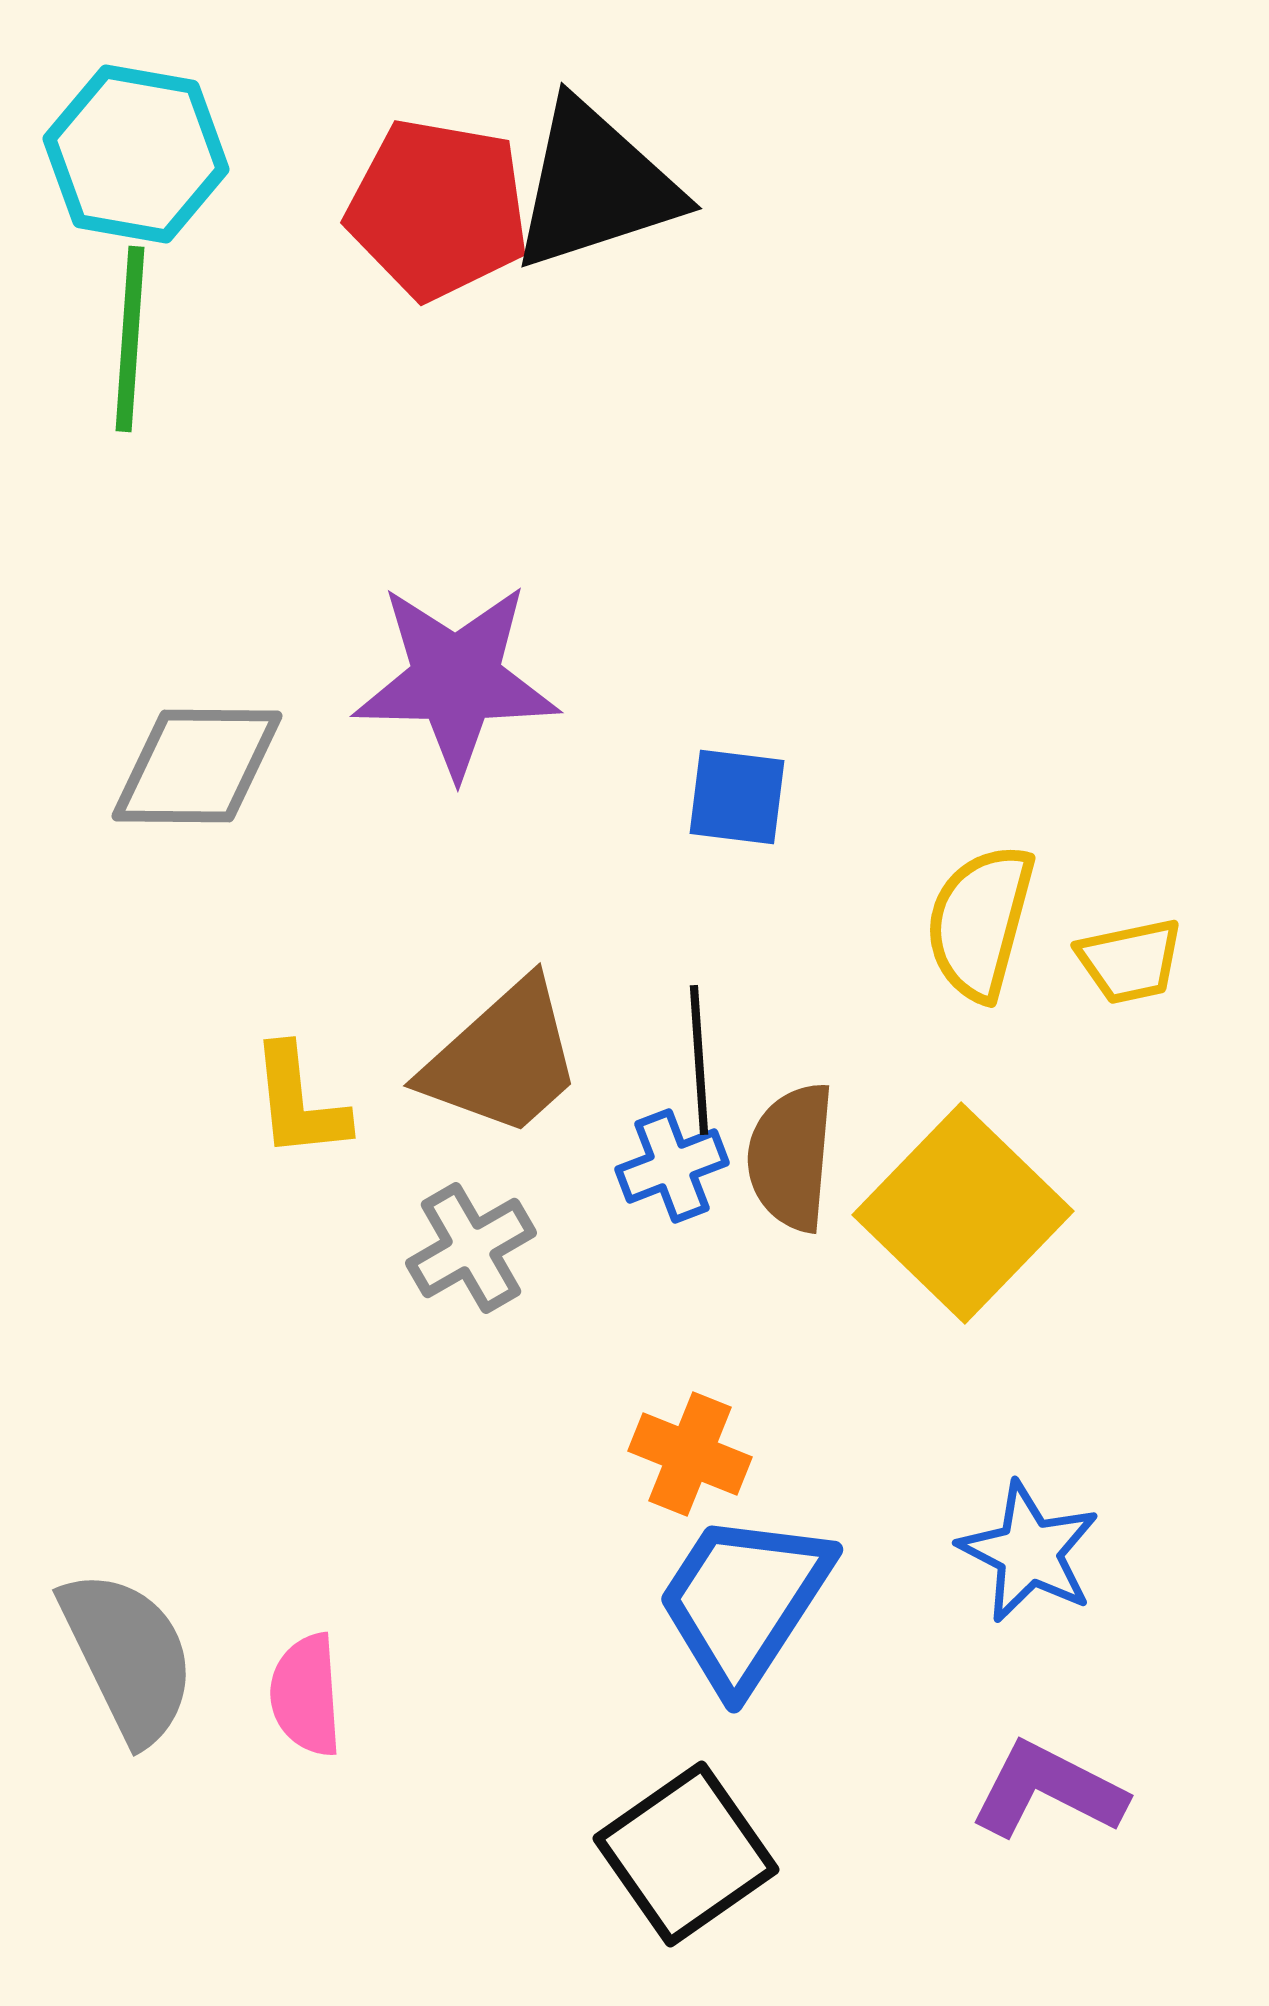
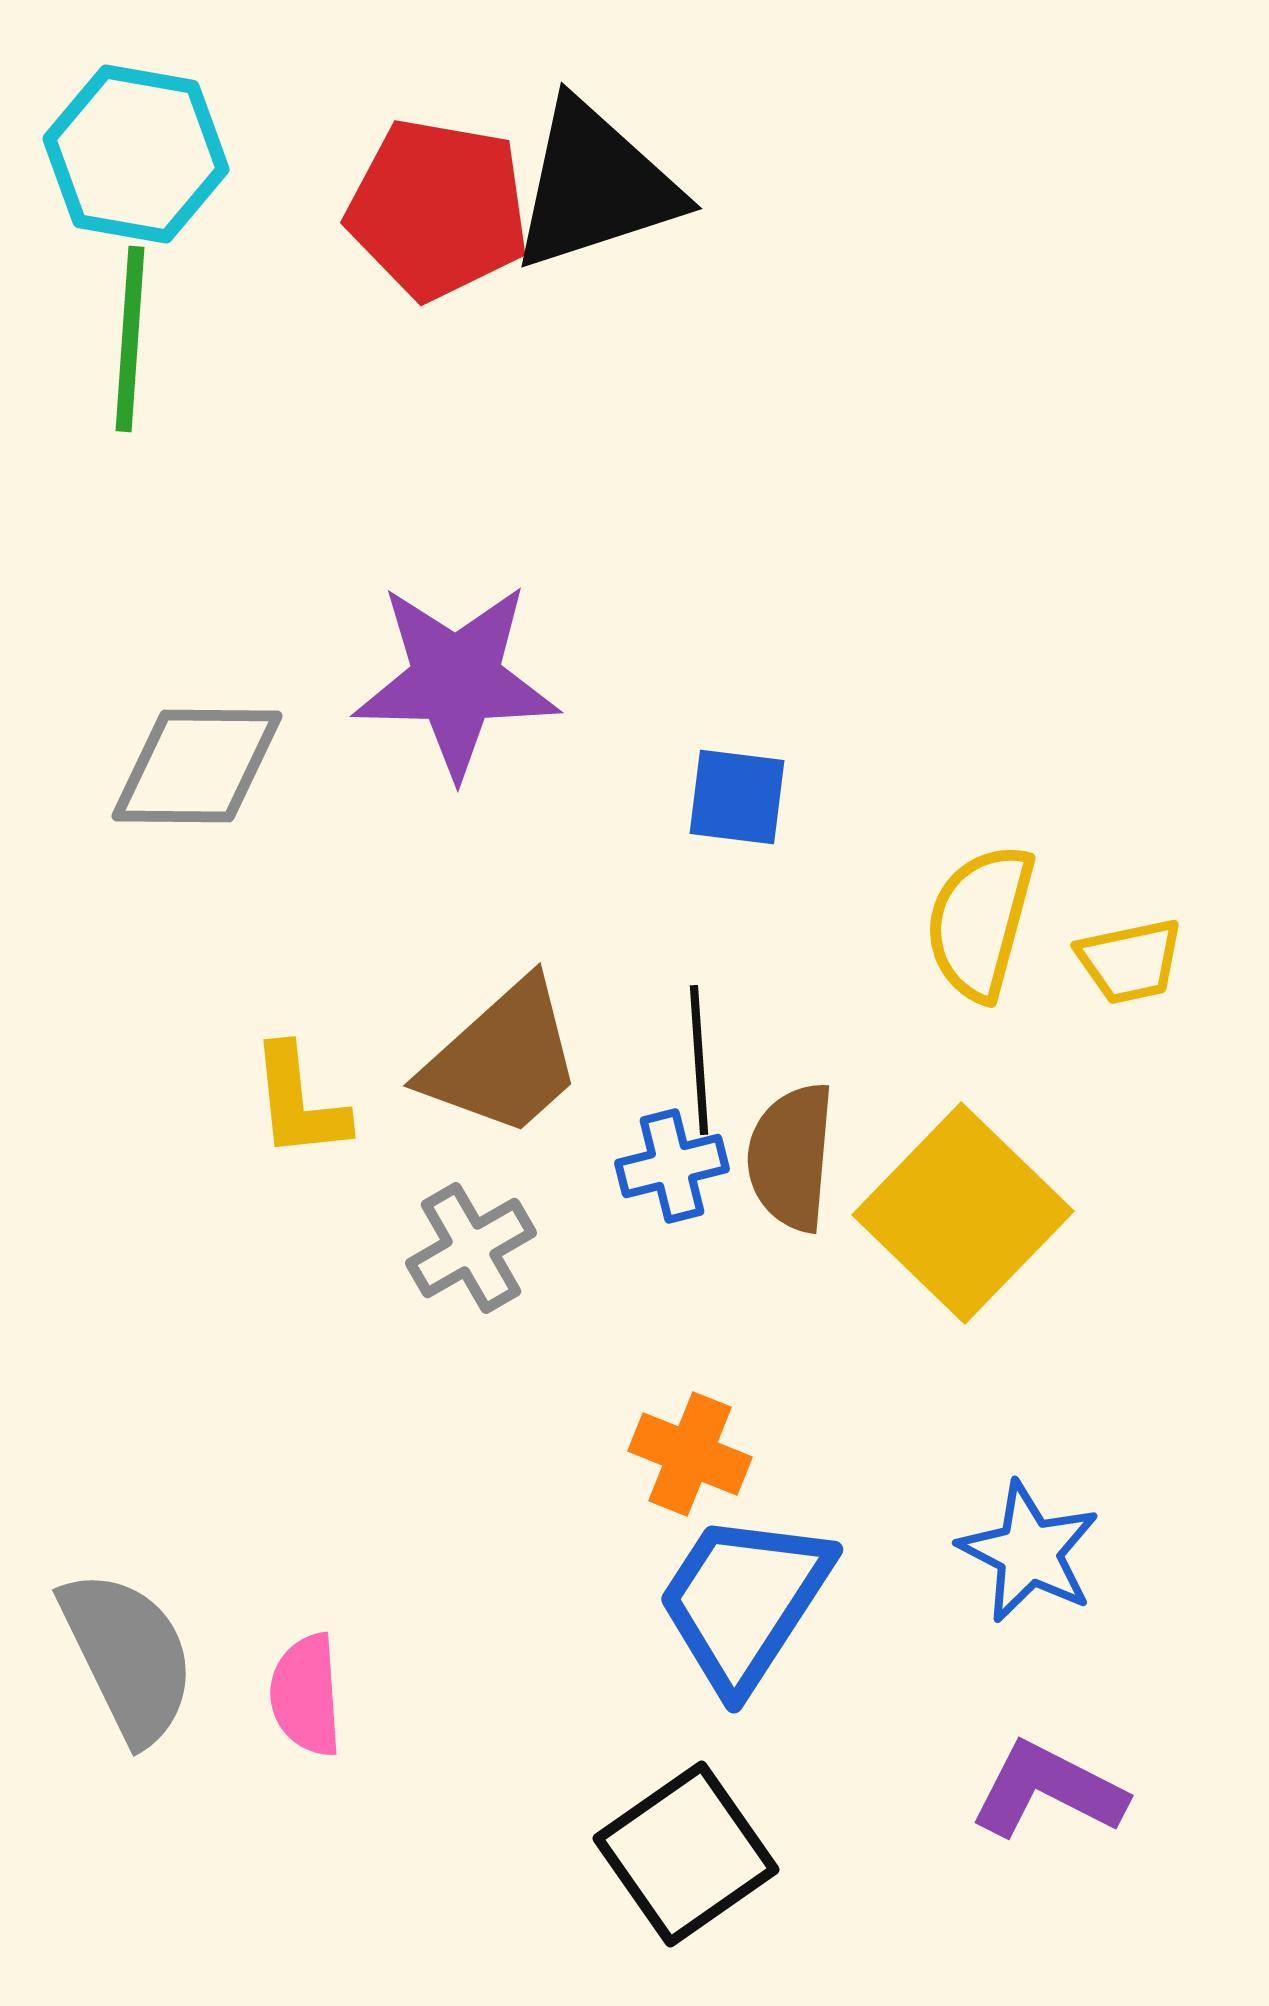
blue cross: rotated 7 degrees clockwise
